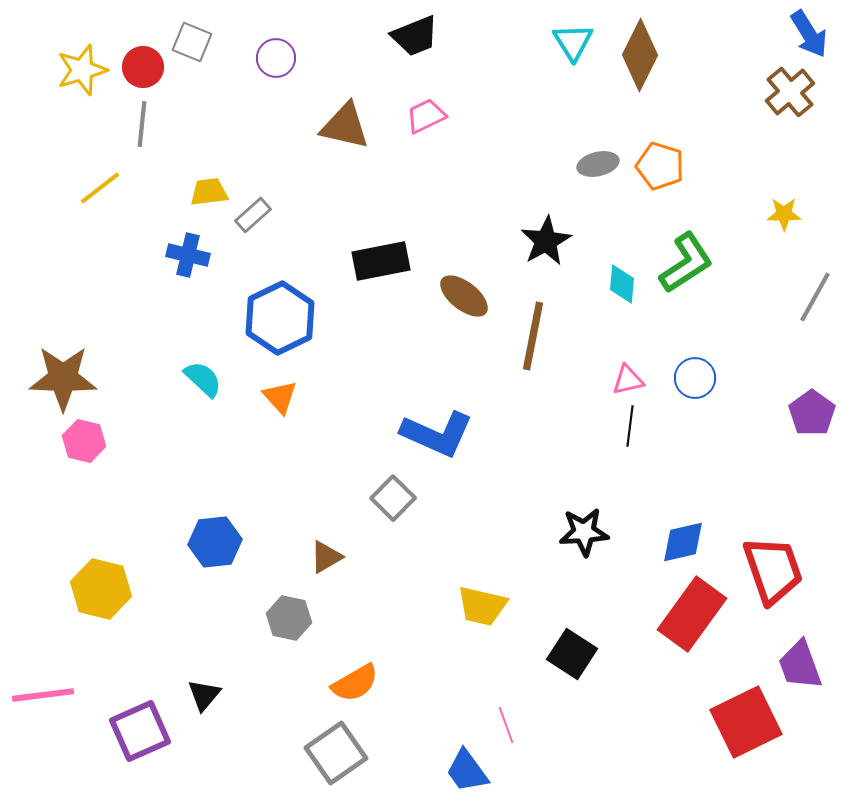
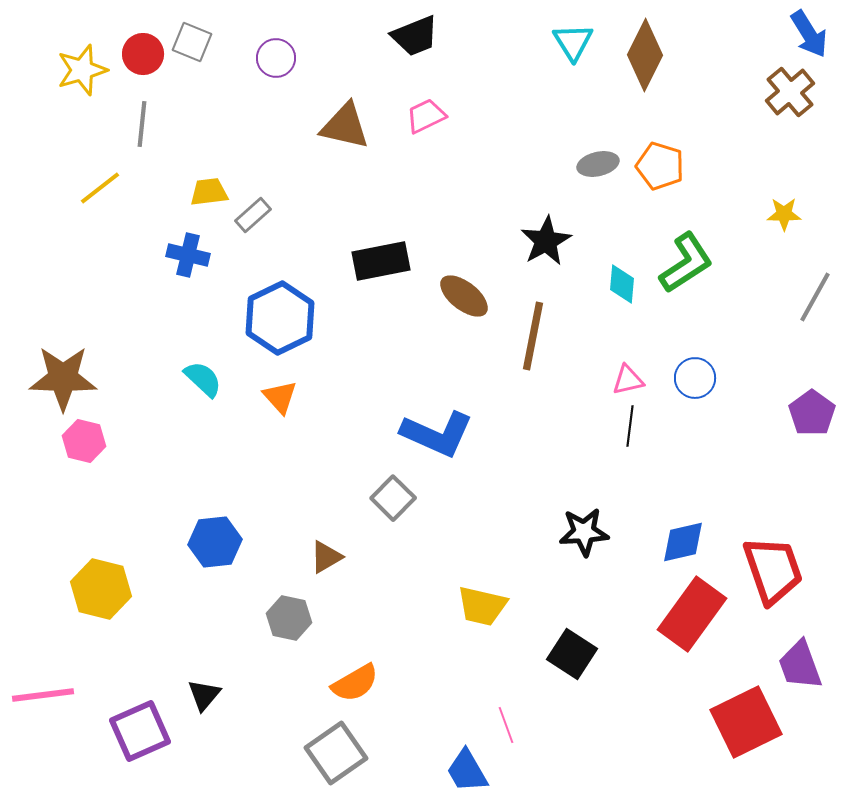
brown diamond at (640, 55): moved 5 px right
red circle at (143, 67): moved 13 px up
blue trapezoid at (467, 771): rotated 6 degrees clockwise
